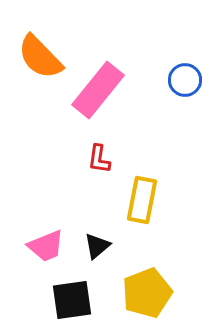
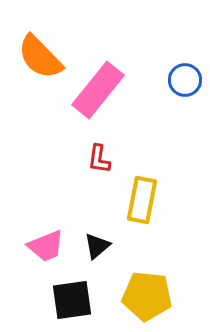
yellow pentagon: moved 3 px down; rotated 27 degrees clockwise
